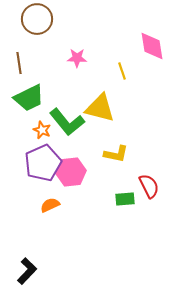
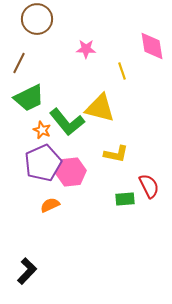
pink star: moved 9 px right, 9 px up
brown line: rotated 35 degrees clockwise
